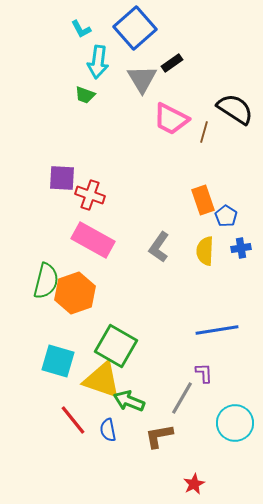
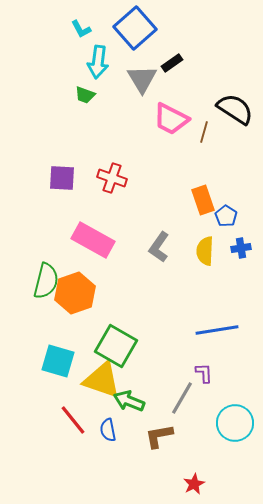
red cross: moved 22 px right, 17 px up
